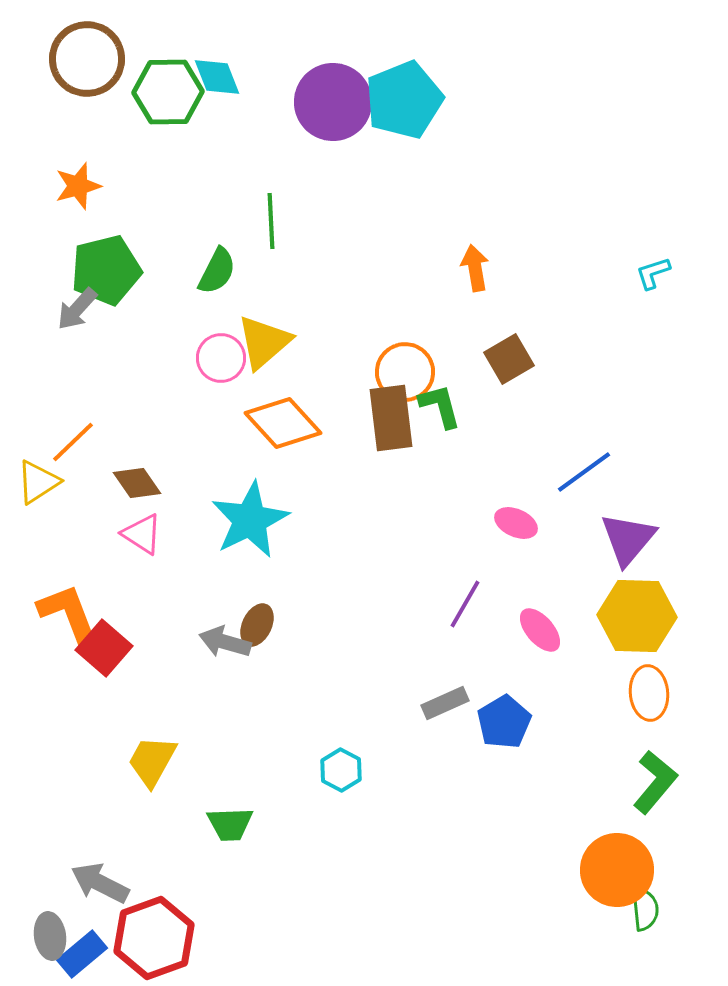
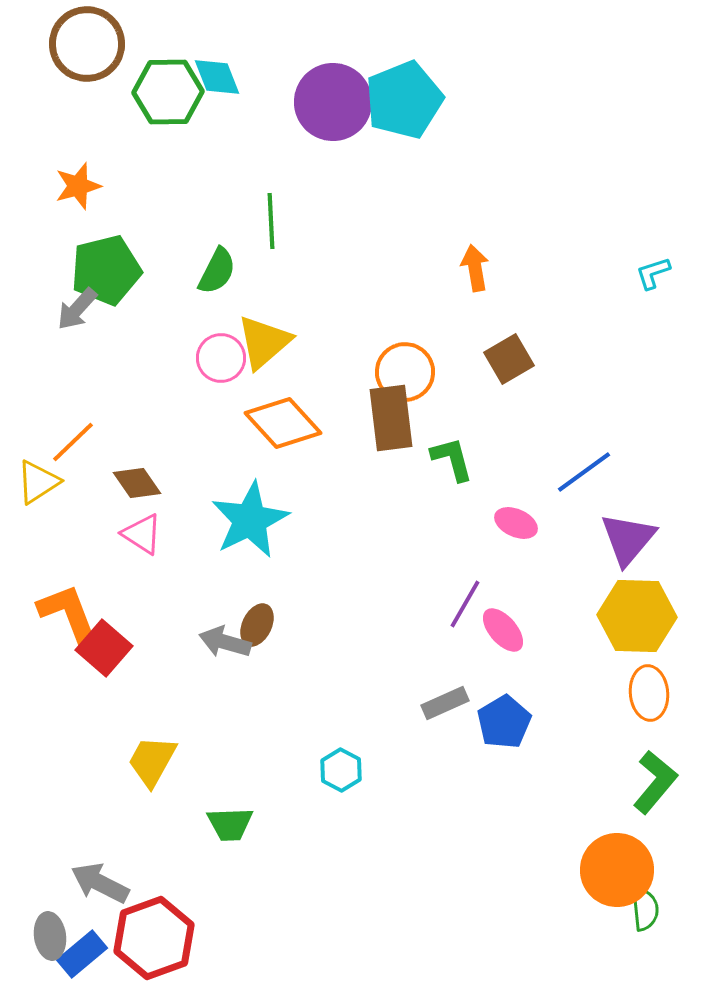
brown circle at (87, 59): moved 15 px up
green L-shape at (440, 406): moved 12 px right, 53 px down
pink ellipse at (540, 630): moved 37 px left
